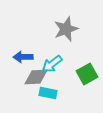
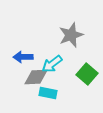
gray star: moved 5 px right, 6 px down
green square: rotated 20 degrees counterclockwise
